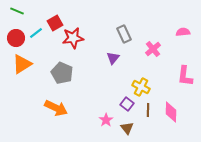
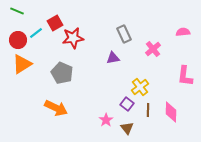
red circle: moved 2 px right, 2 px down
purple triangle: rotated 40 degrees clockwise
yellow cross: moved 1 px left; rotated 24 degrees clockwise
